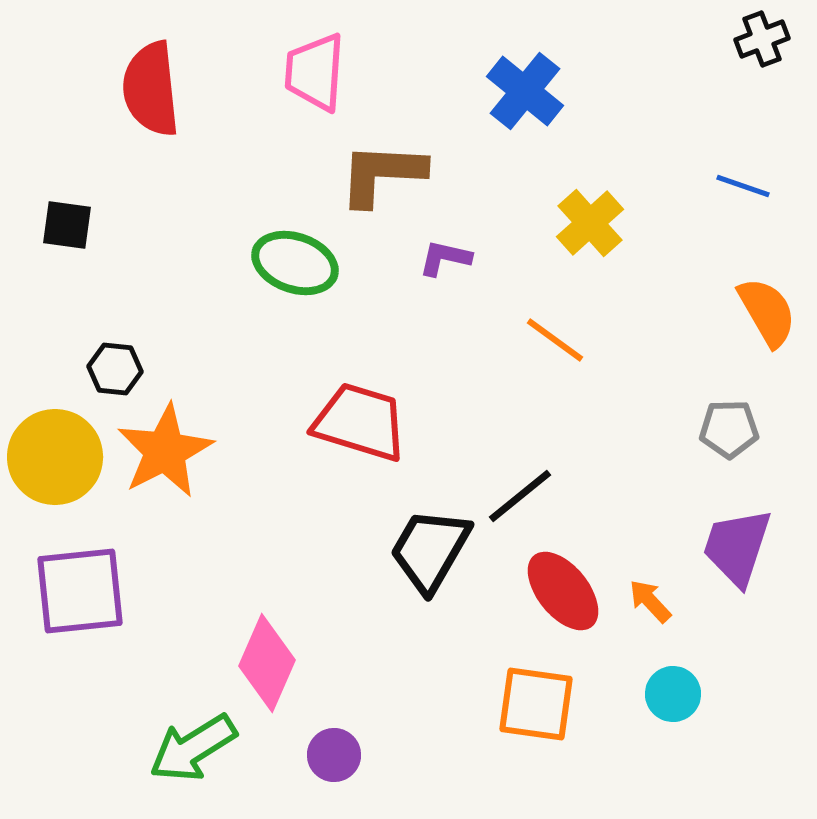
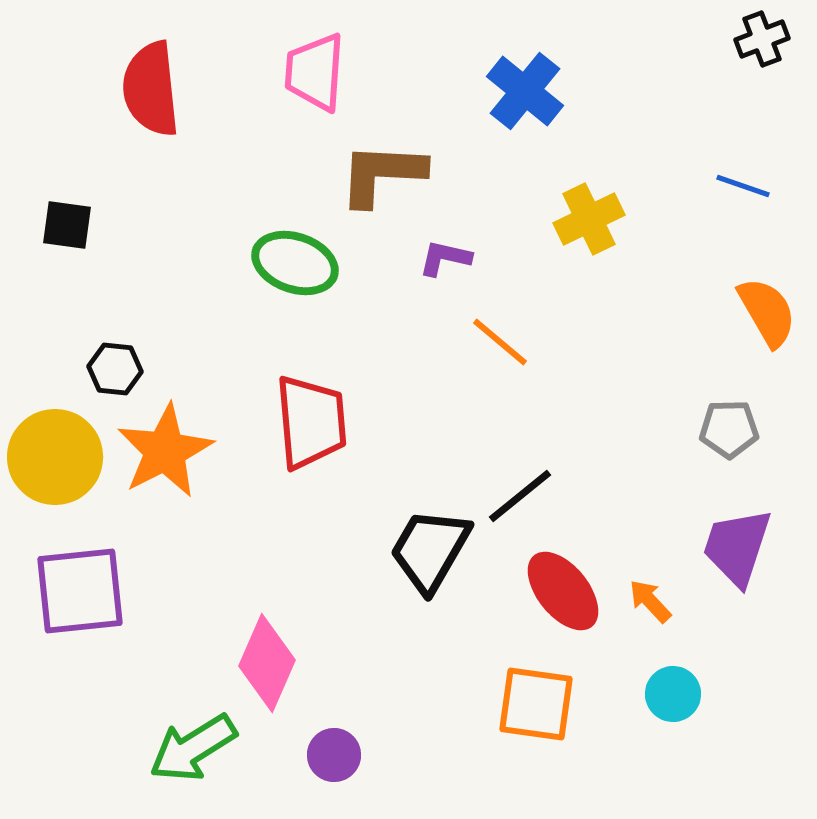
yellow cross: moved 1 px left, 4 px up; rotated 16 degrees clockwise
orange line: moved 55 px left, 2 px down; rotated 4 degrees clockwise
red trapezoid: moved 49 px left; rotated 68 degrees clockwise
